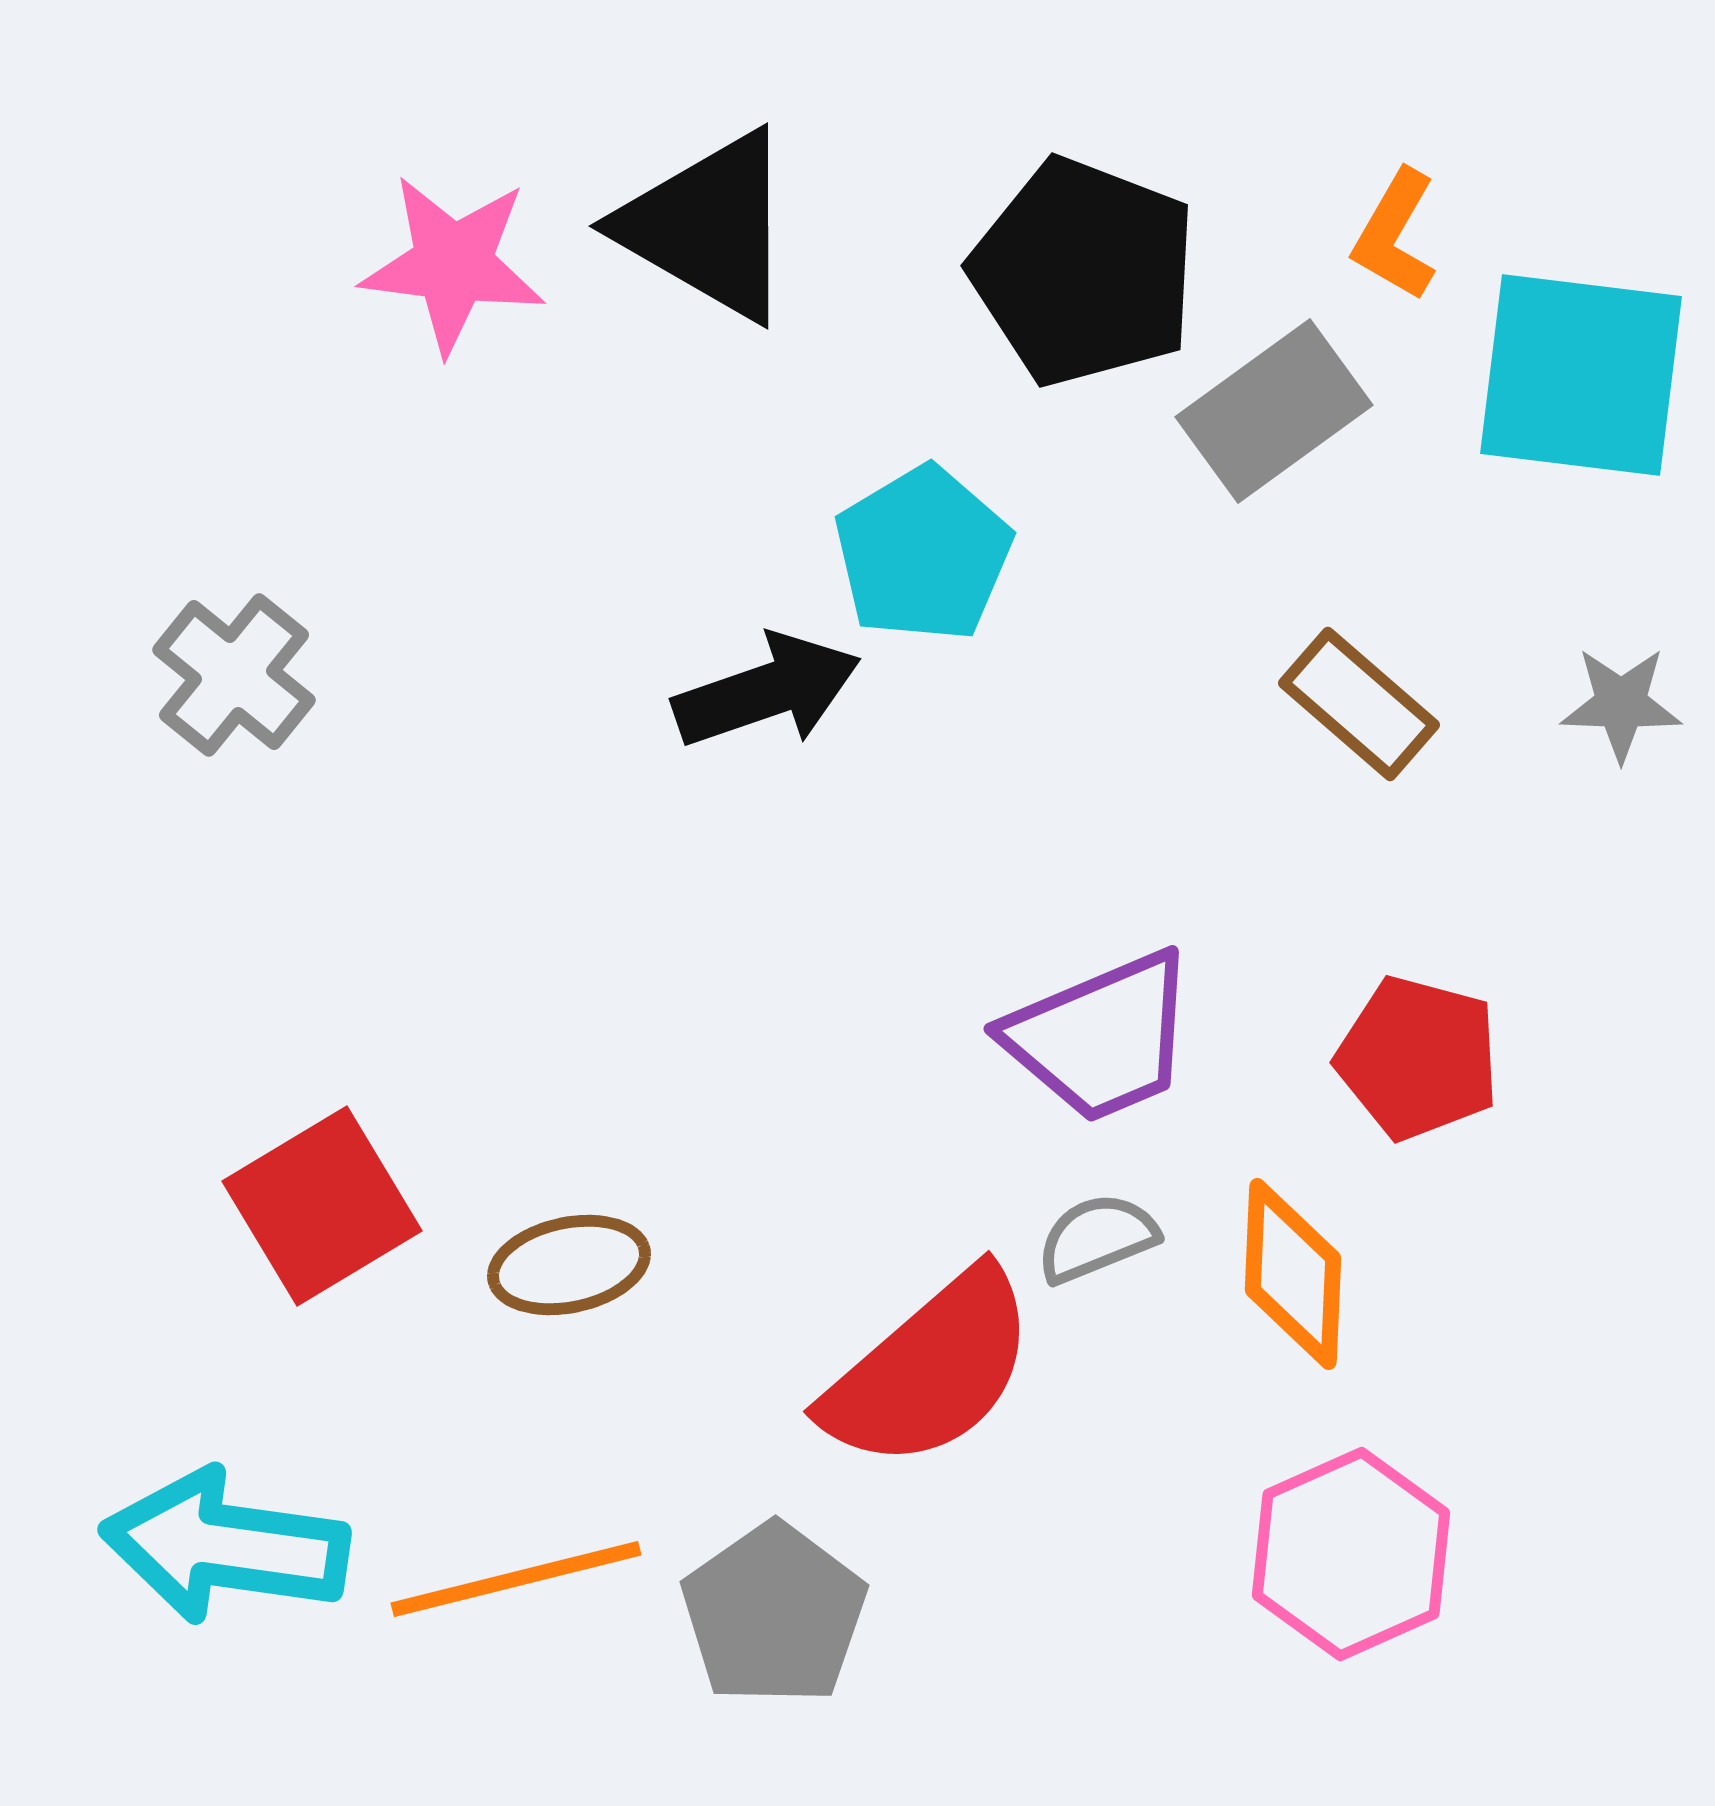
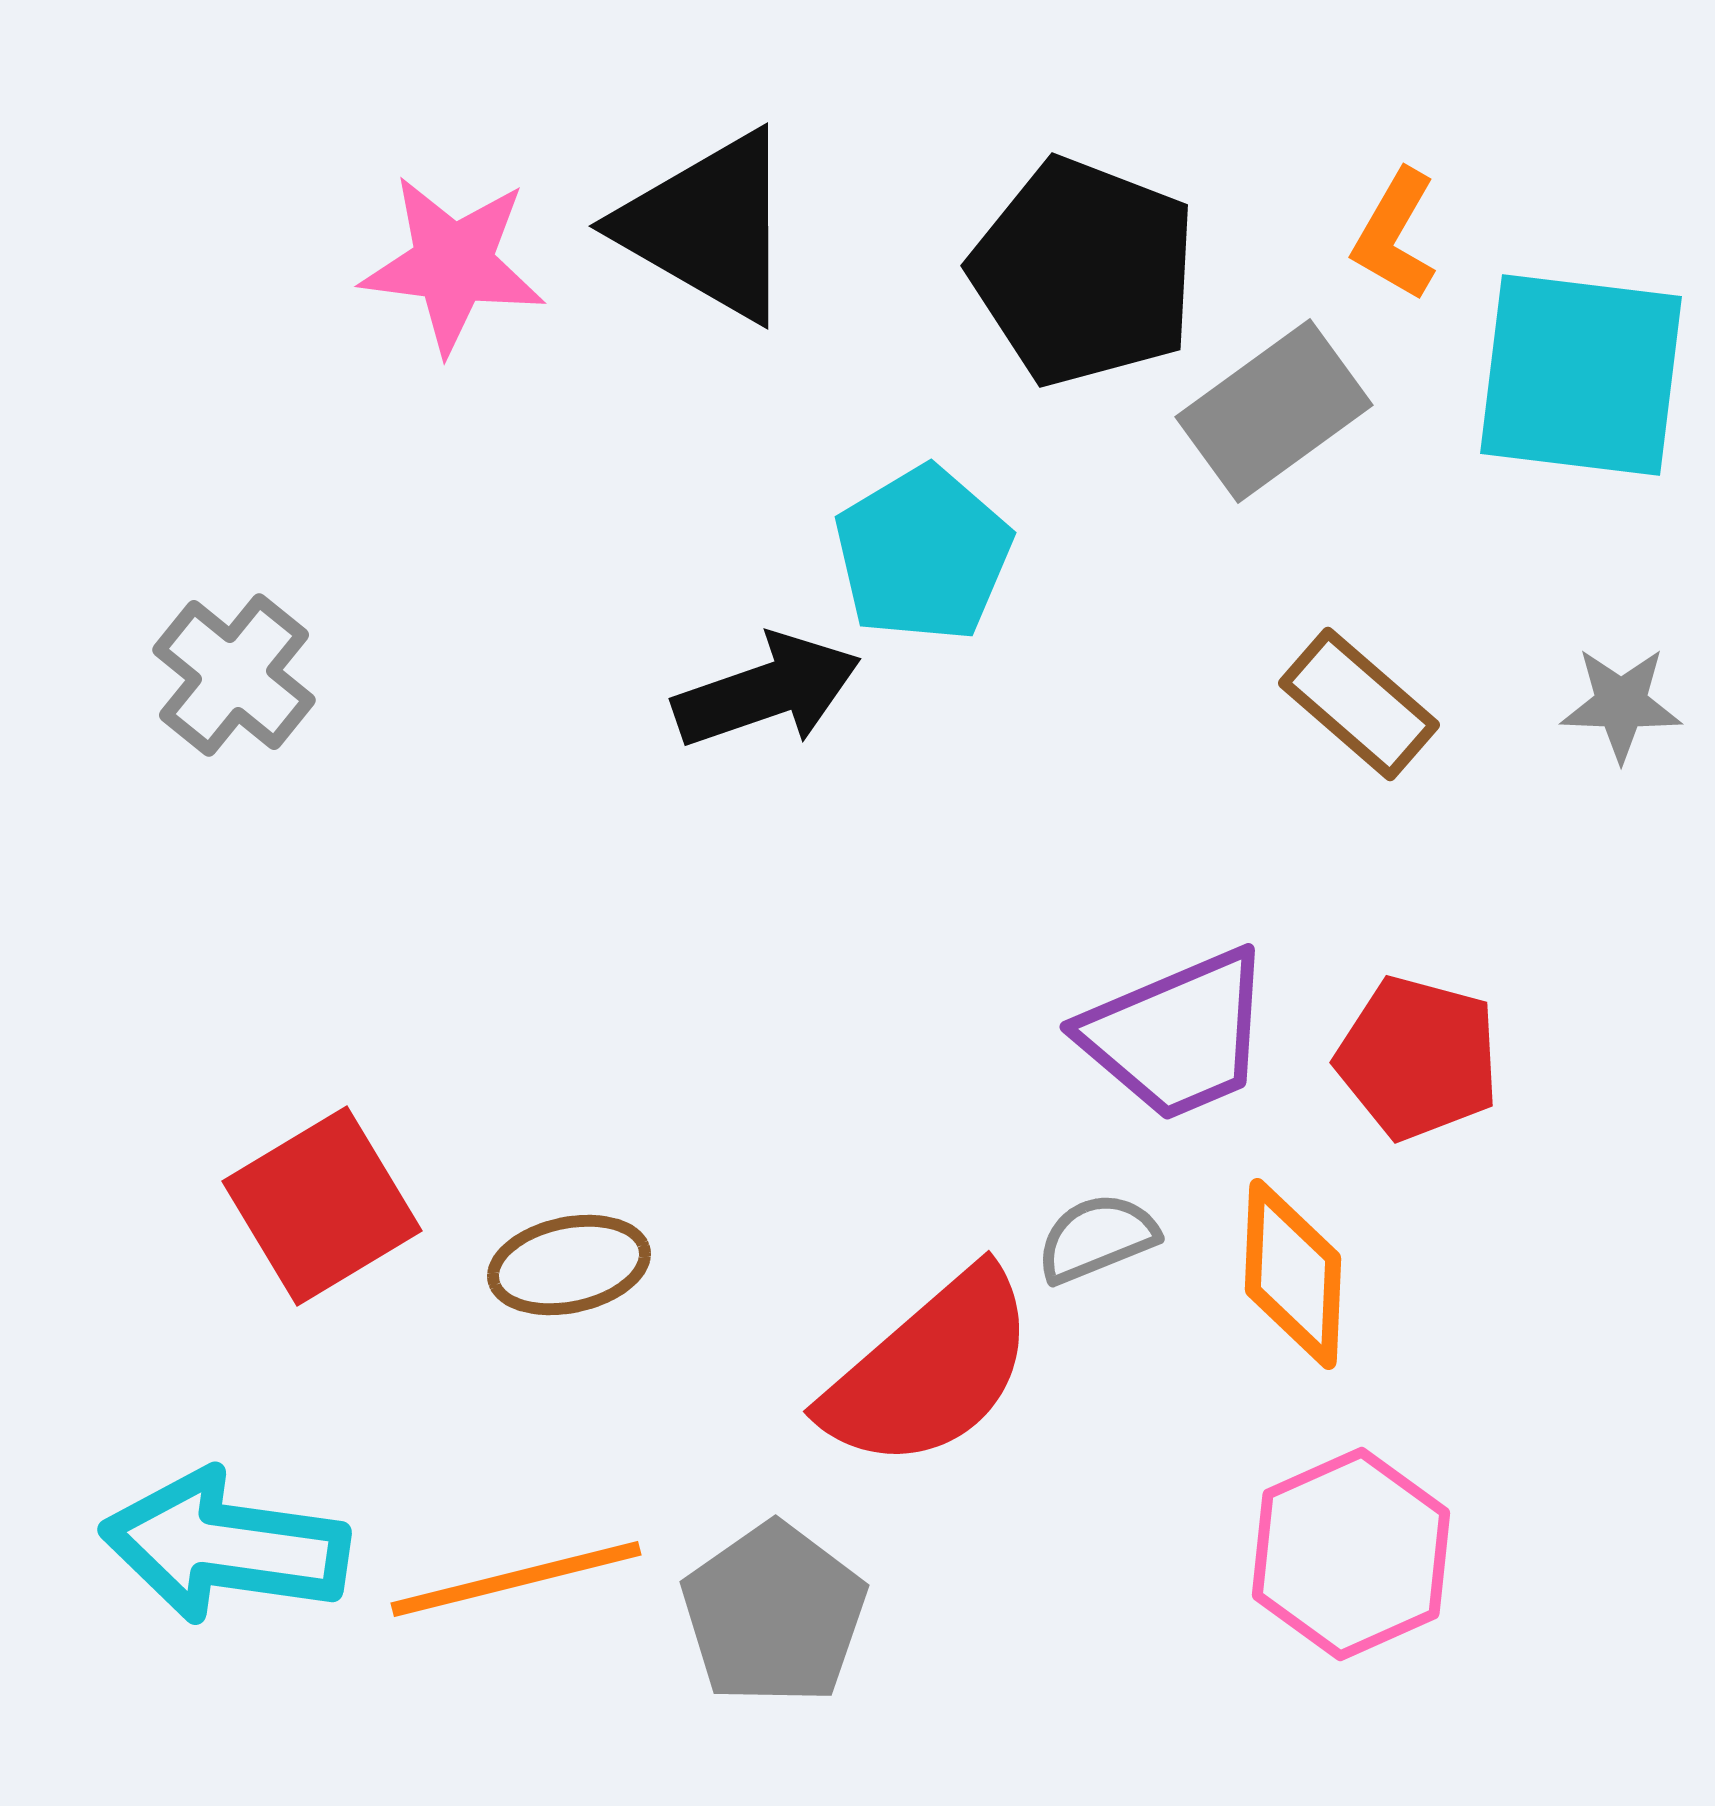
purple trapezoid: moved 76 px right, 2 px up
